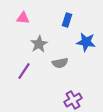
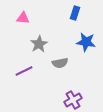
blue rectangle: moved 8 px right, 7 px up
purple line: rotated 30 degrees clockwise
